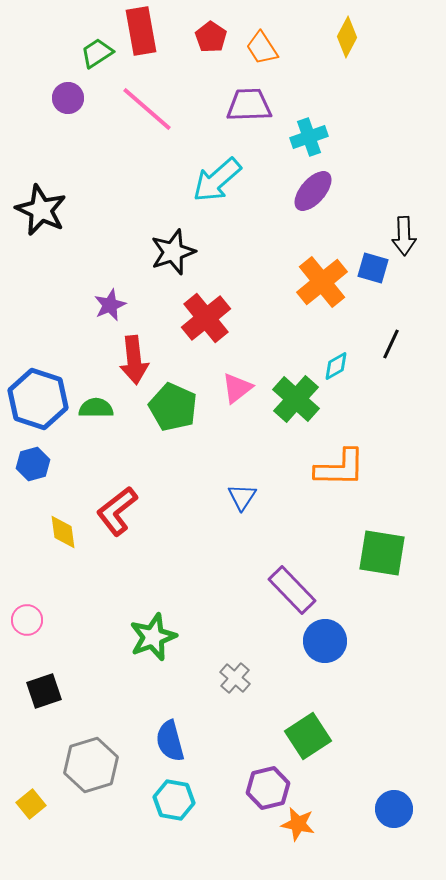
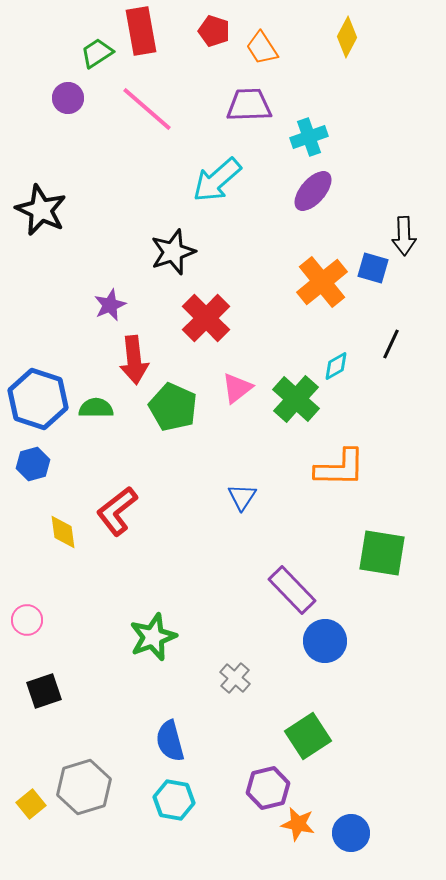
red pentagon at (211, 37): moved 3 px right, 6 px up; rotated 16 degrees counterclockwise
red cross at (206, 318): rotated 6 degrees counterclockwise
gray hexagon at (91, 765): moved 7 px left, 22 px down
blue circle at (394, 809): moved 43 px left, 24 px down
